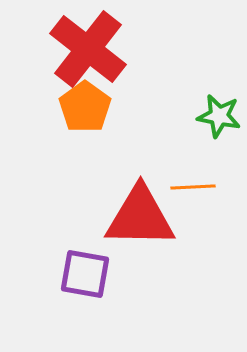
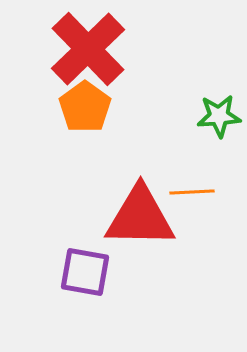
red cross: rotated 8 degrees clockwise
green star: rotated 15 degrees counterclockwise
orange line: moved 1 px left, 5 px down
purple square: moved 2 px up
